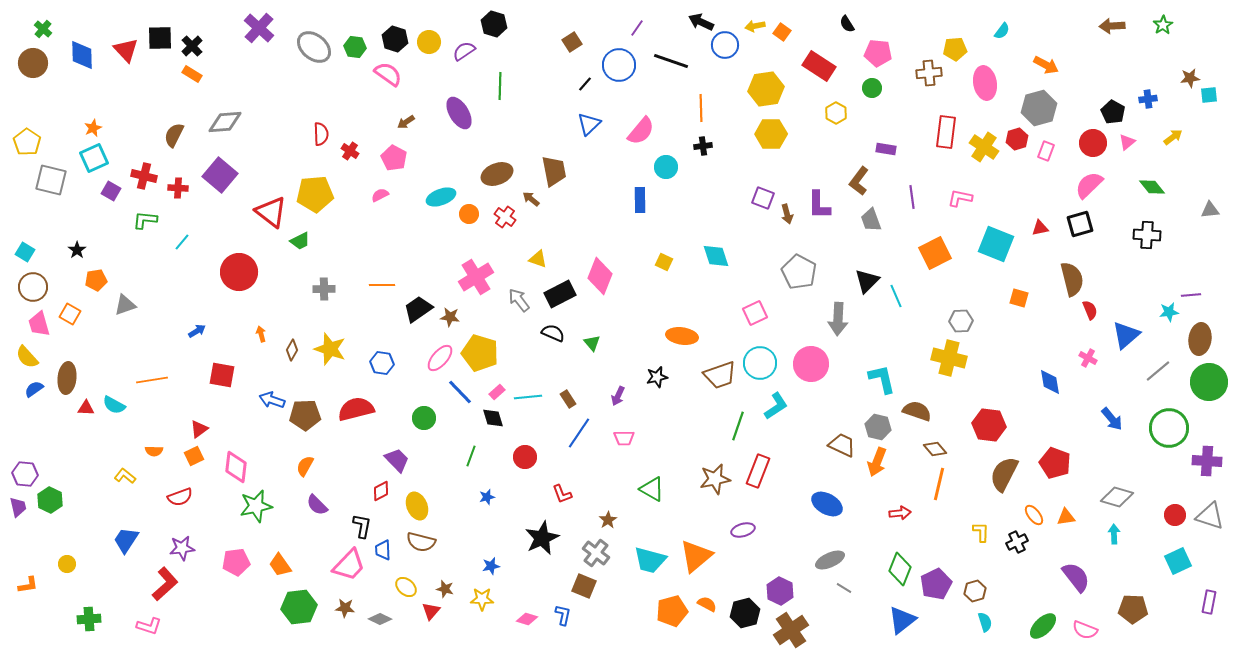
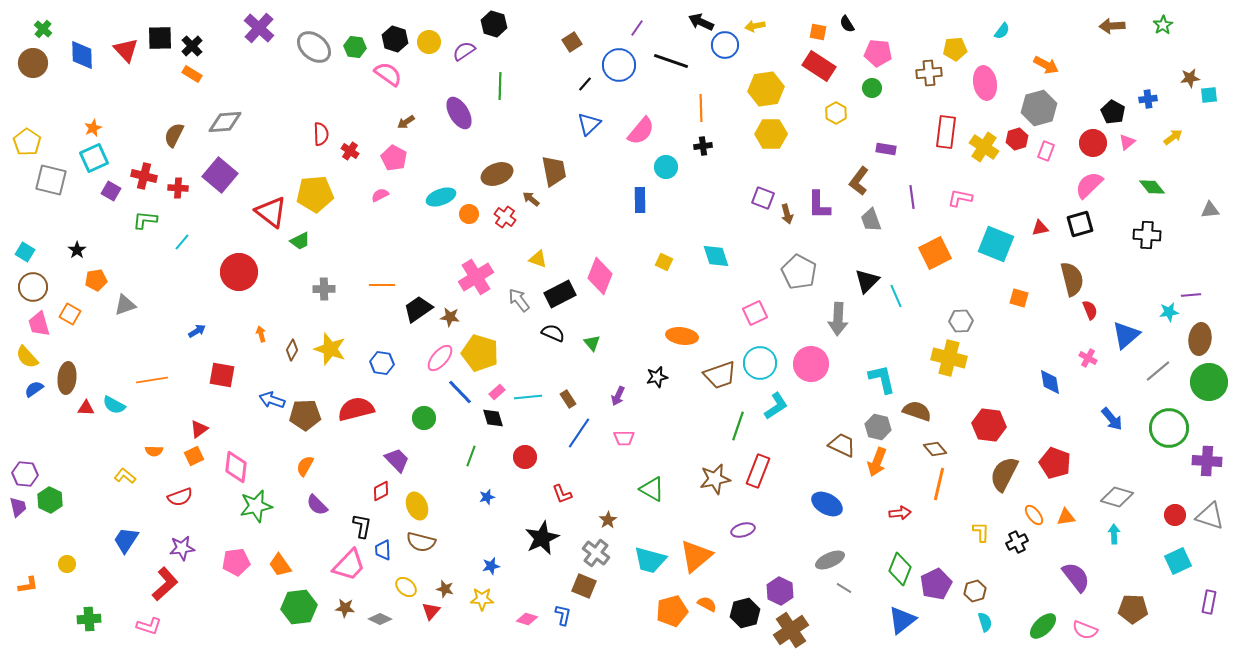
orange square at (782, 32): moved 36 px right; rotated 24 degrees counterclockwise
